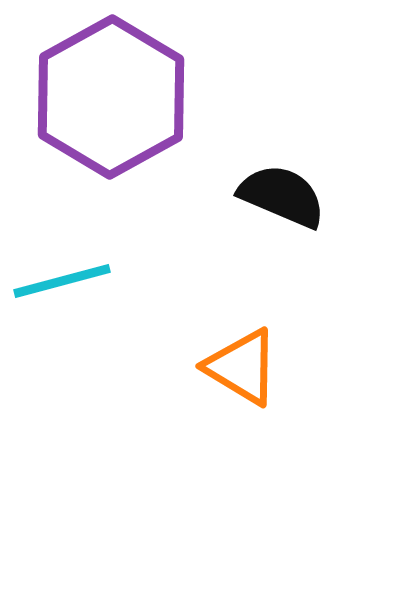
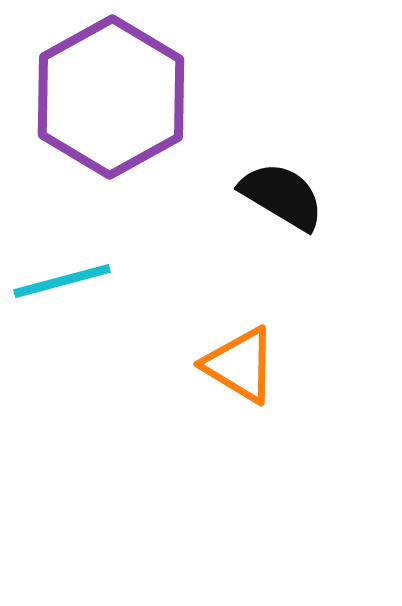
black semicircle: rotated 8 degrees clockwise
orange triangle: moved 2 px left, 2 px up
